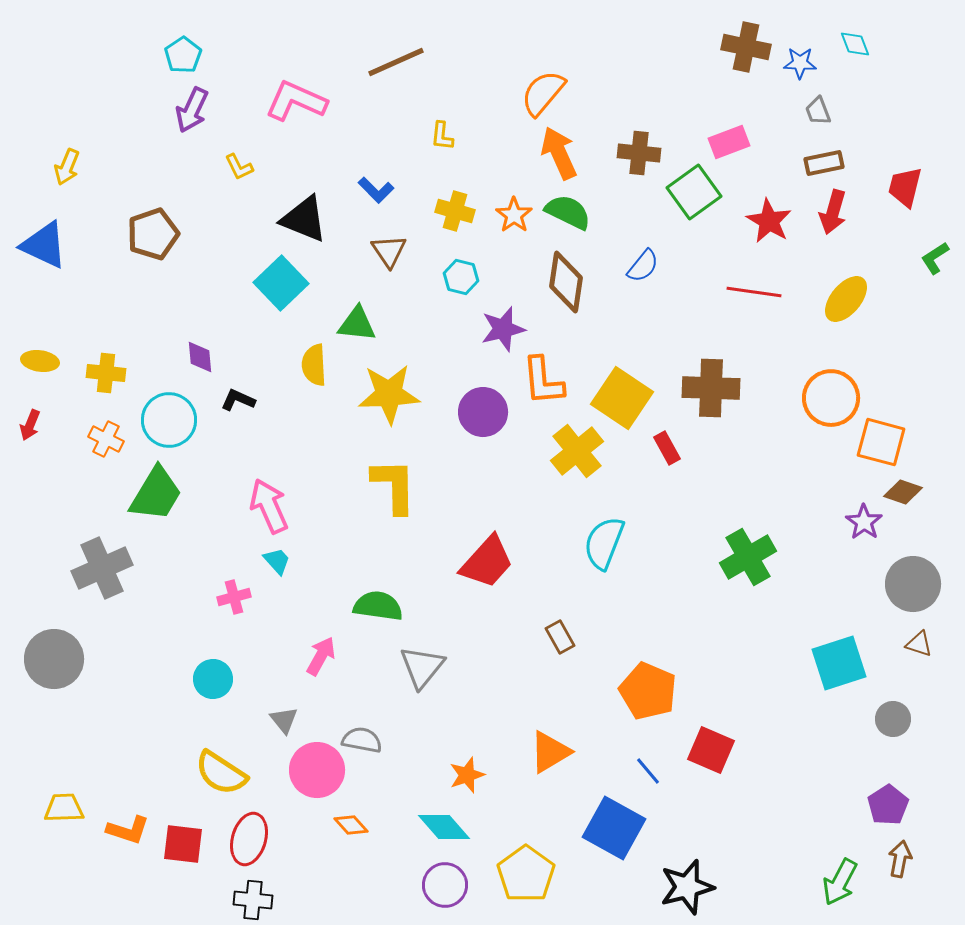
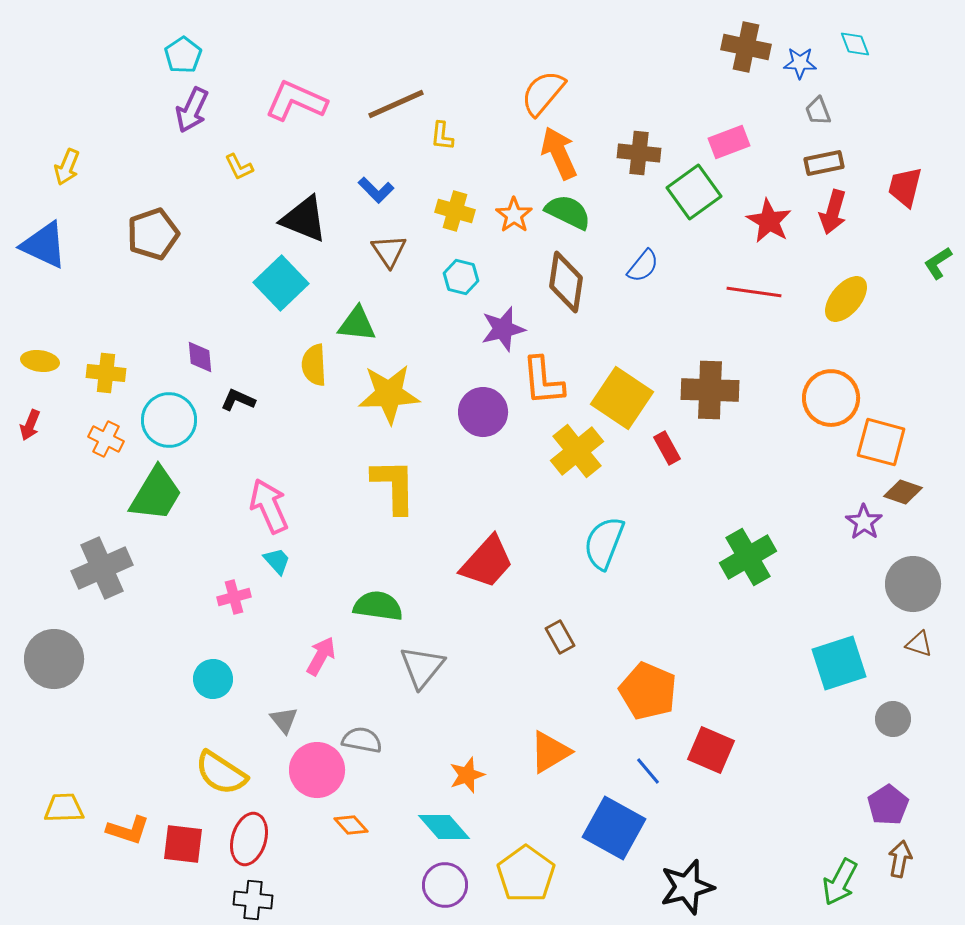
brown line at (396, 62): moved 42 px down
green L-shape at (935, 258): moved 3 px right, 5 px down
brown cross at (711, 388): moved 1 px left, 2 px down
